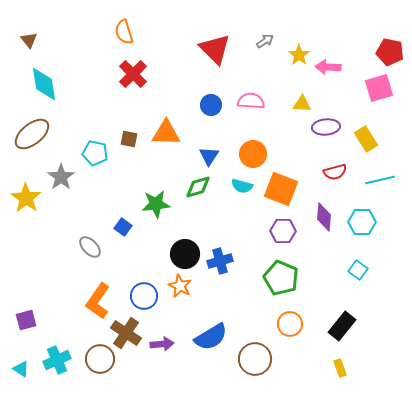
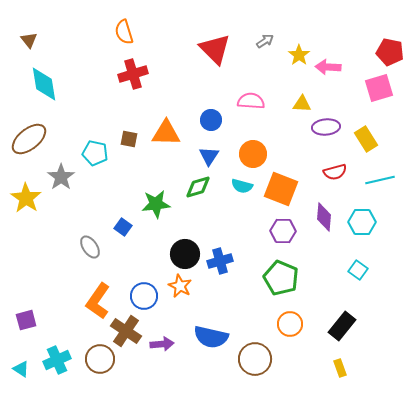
red cross at (133, 74): rotated 28 degrees clockwise
blue circle at (211, 105): moved 15 px down
brown ellipse at (32, 134): moved 3 px left, 5 px down
gray ellipse at (90, 247): rotated 10 degrees clockwise
brown cross at (126, 333): moved 2 px up
blue semicircle at (211, 337): rotated 44 degrees clockwise
